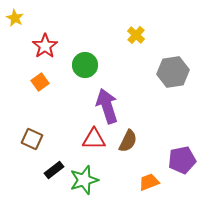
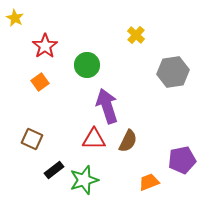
green circle: moved 2 px right
